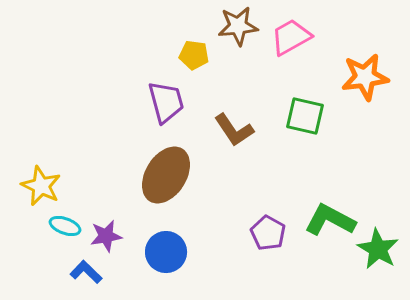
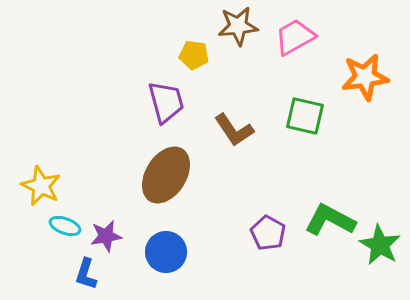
pink trapezoid: moved 4 px right
green star: moved 2 px right, 4 px up
blue L-shape: moved 2 px down; rotated 116 degrees counterclockwise
